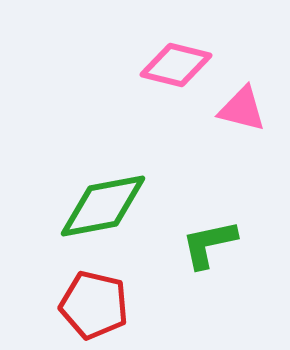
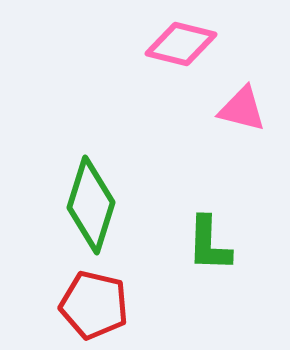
pink diamond: moved 5 px right, 21 px up
green diamond: moved 12 px left, 1 px up; rotated 62 degrees counterclockwise
green L-shape: rotated 76 degrees counterclockwise
